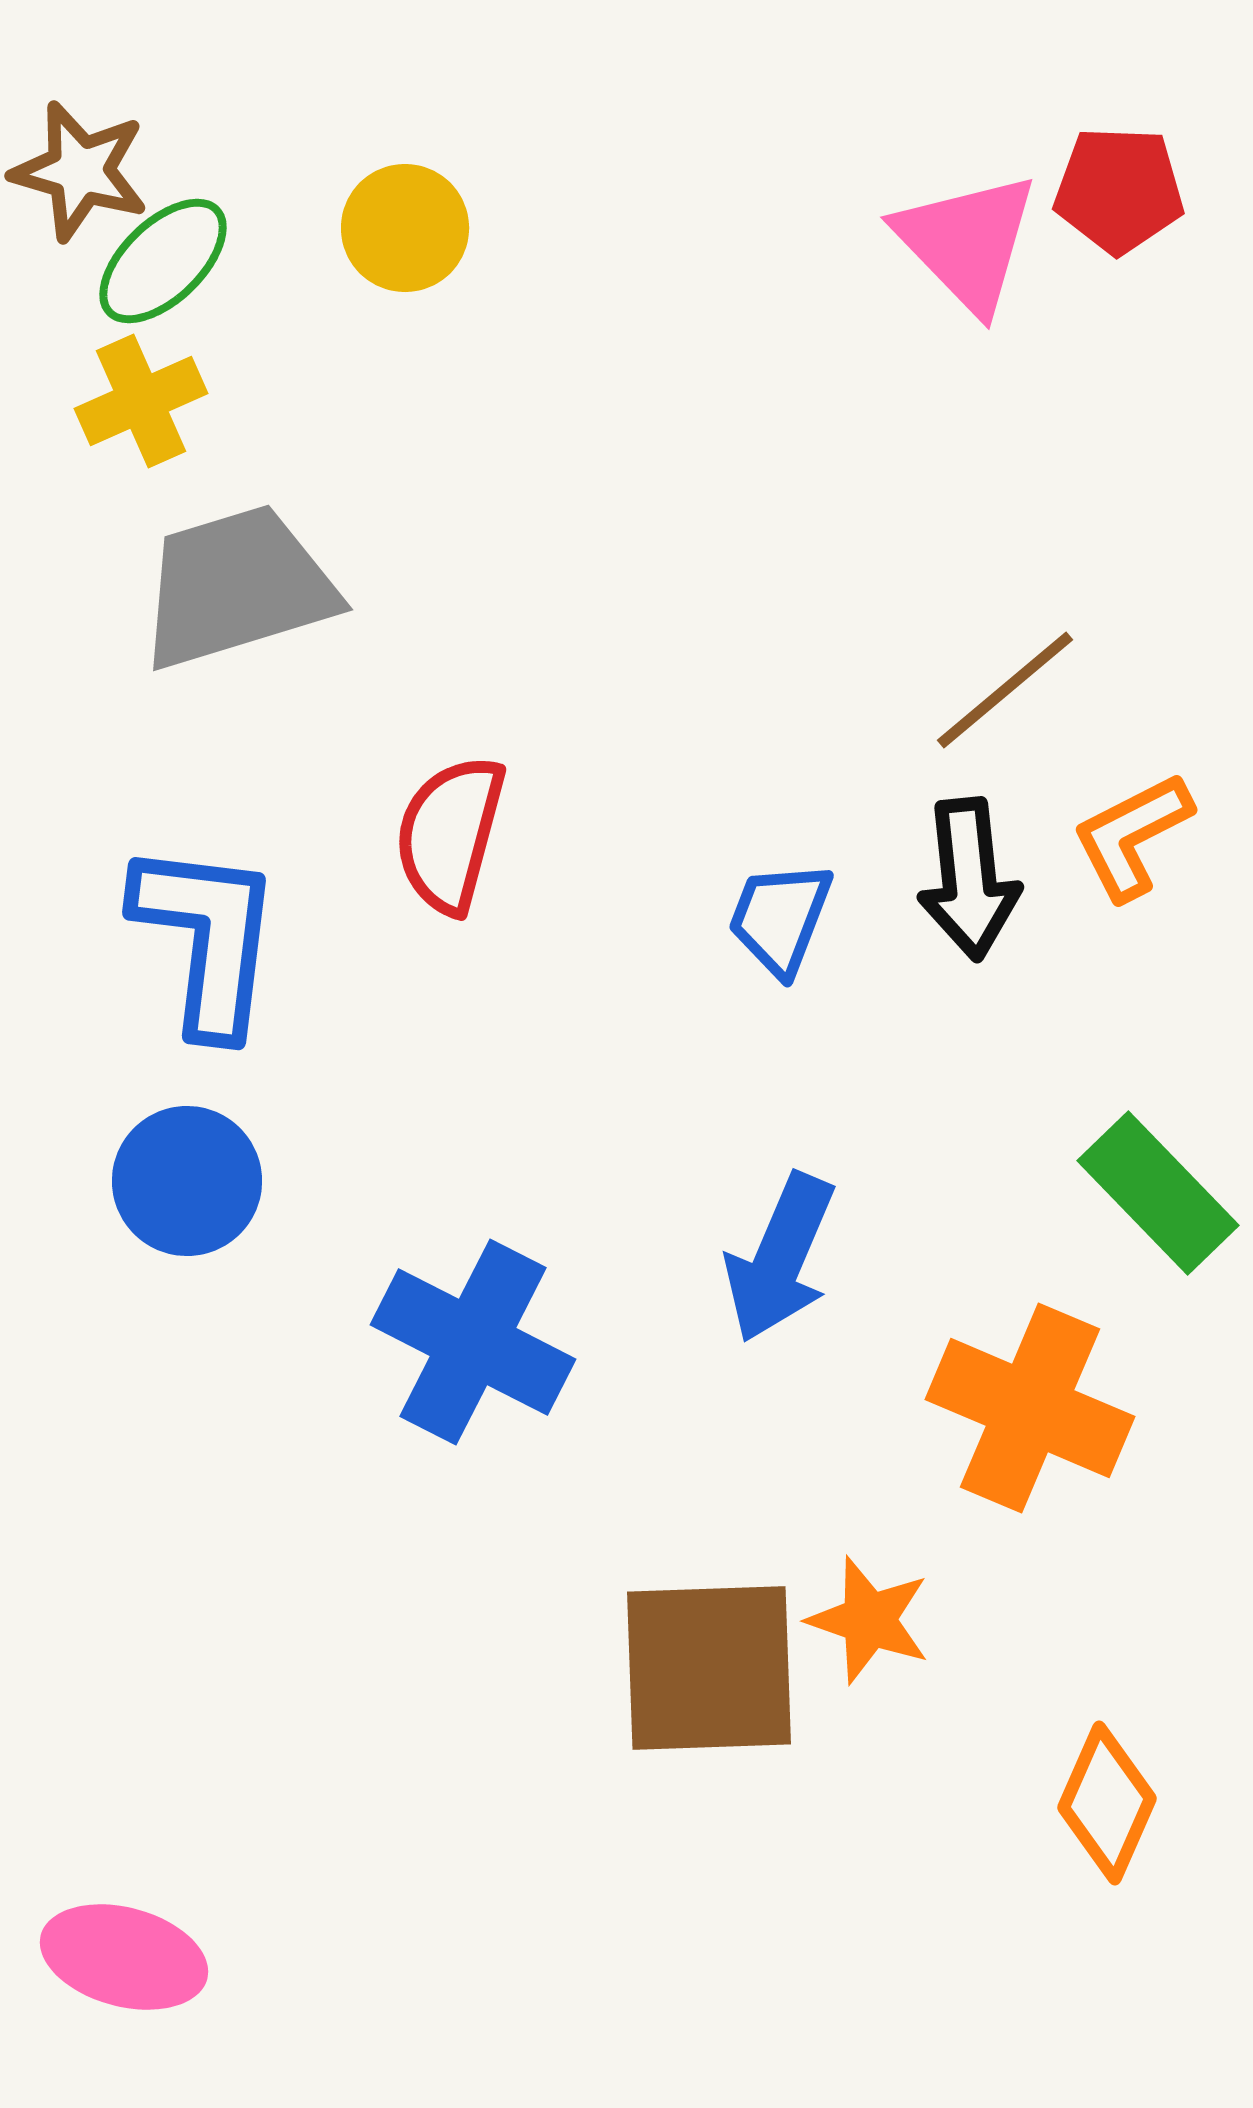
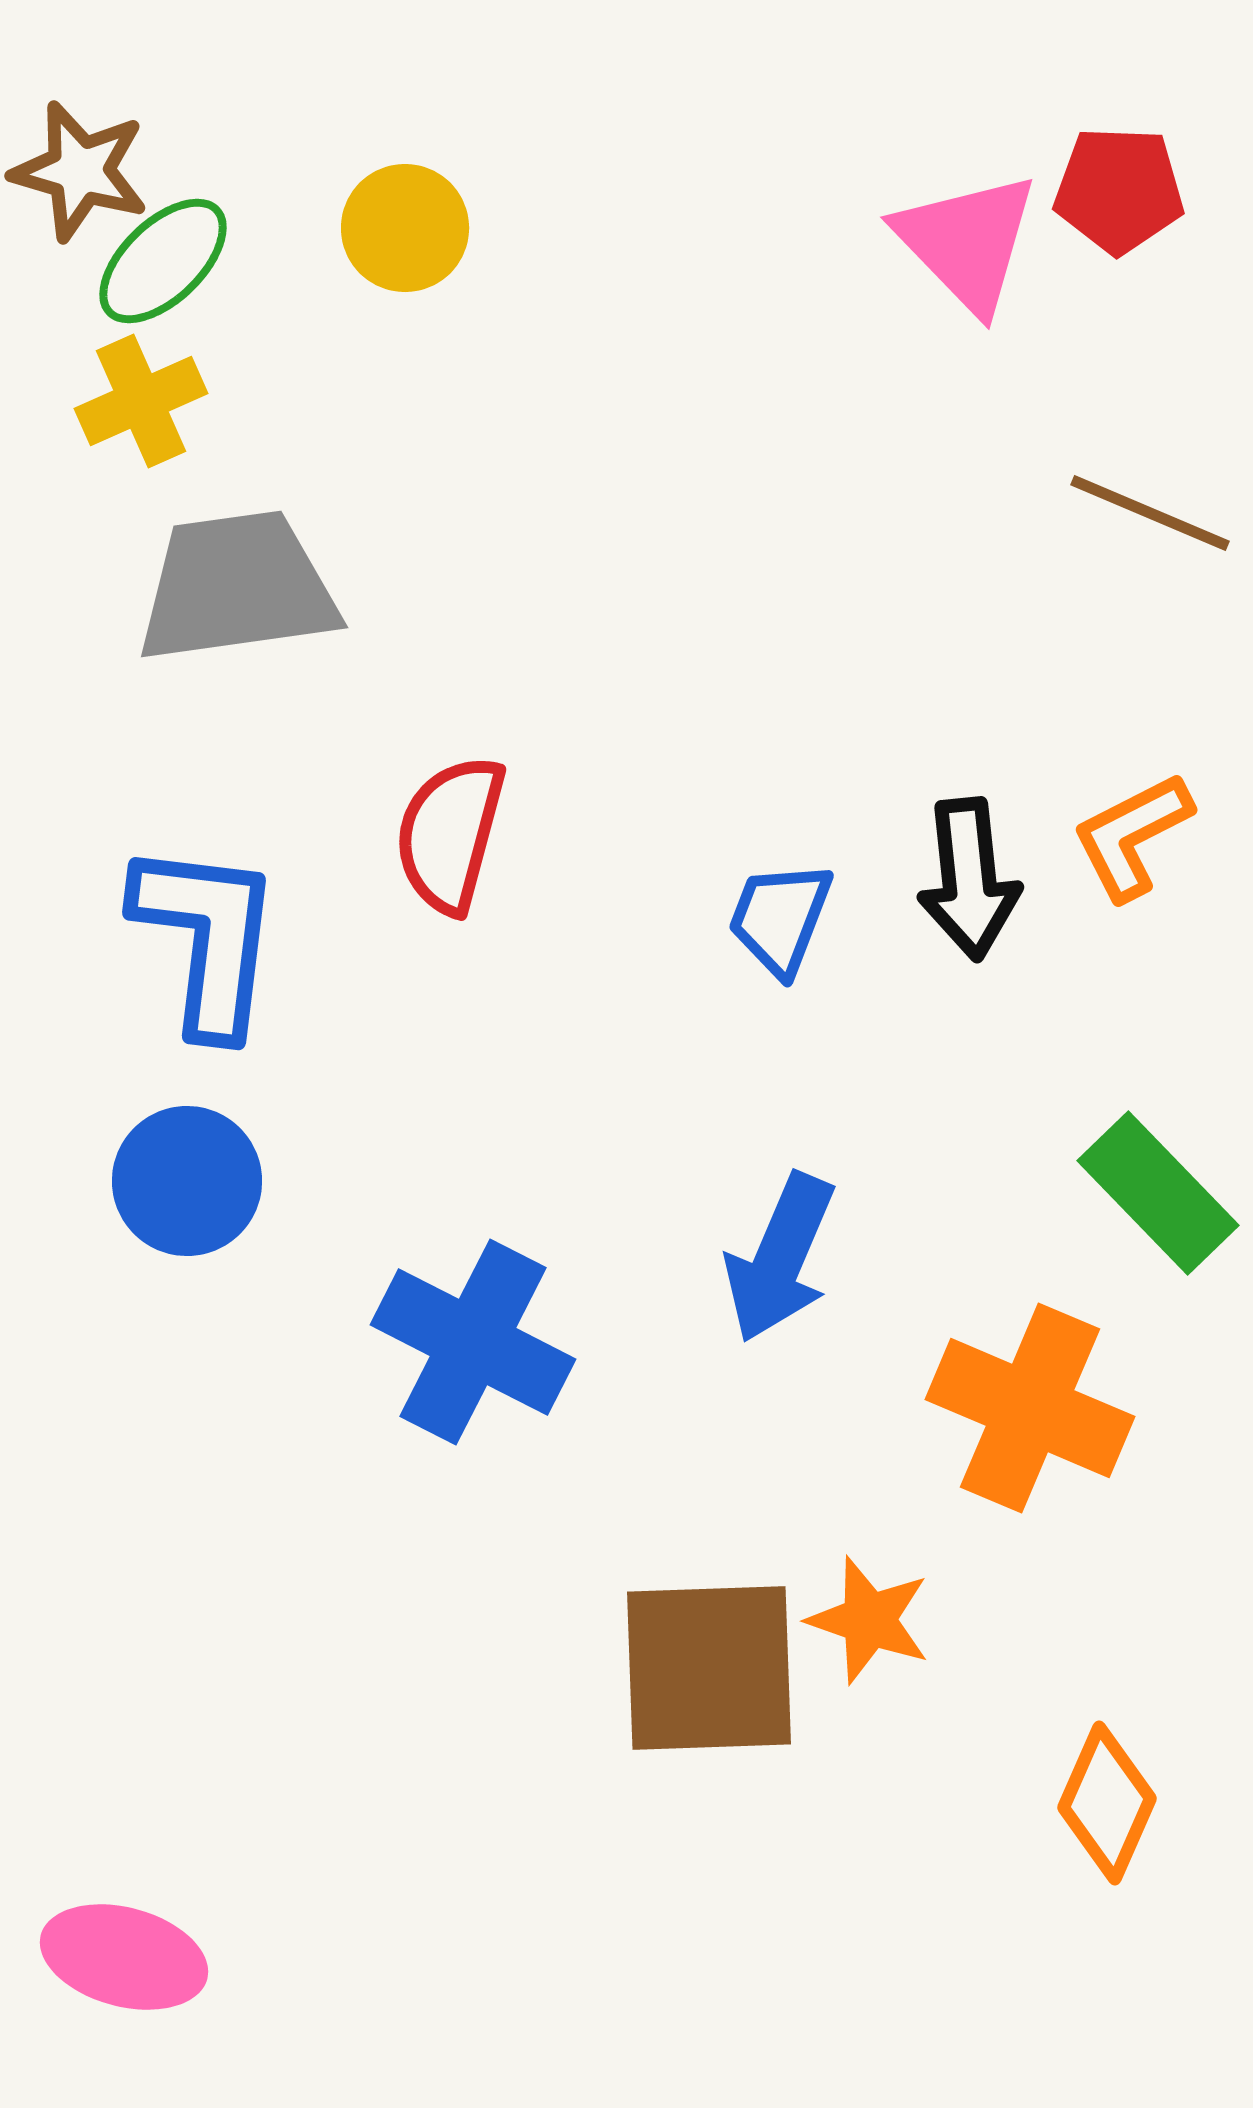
gray trapezoid: rotated 9 degrees clockwise
brown line: moved 145 px right, 177 px up; rotated 63 degrees clockwise
